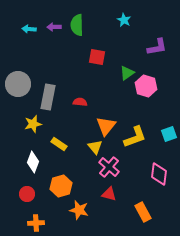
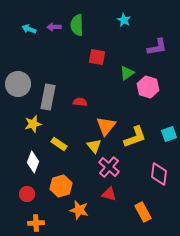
cyan arrow: rotated 16 degrees clockwise
pink hexagon: moved 2 px right, 1 px down
yellow triangle: moved 1 px left, 1 px up
